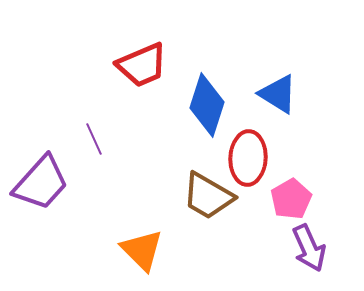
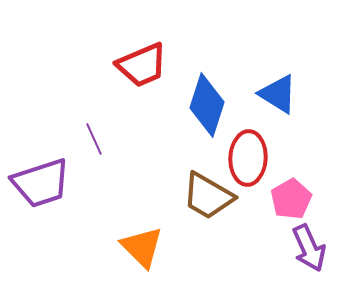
purple trapezoid: rotated 30 degrees clockwise
orange triangle: moved 3 px up
